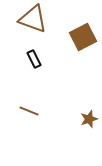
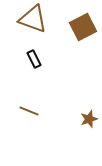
brown square: moved 10 px up
